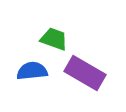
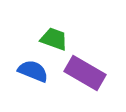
blue semicircle: moved 1 px right; rotated 28 degrees clockwise
